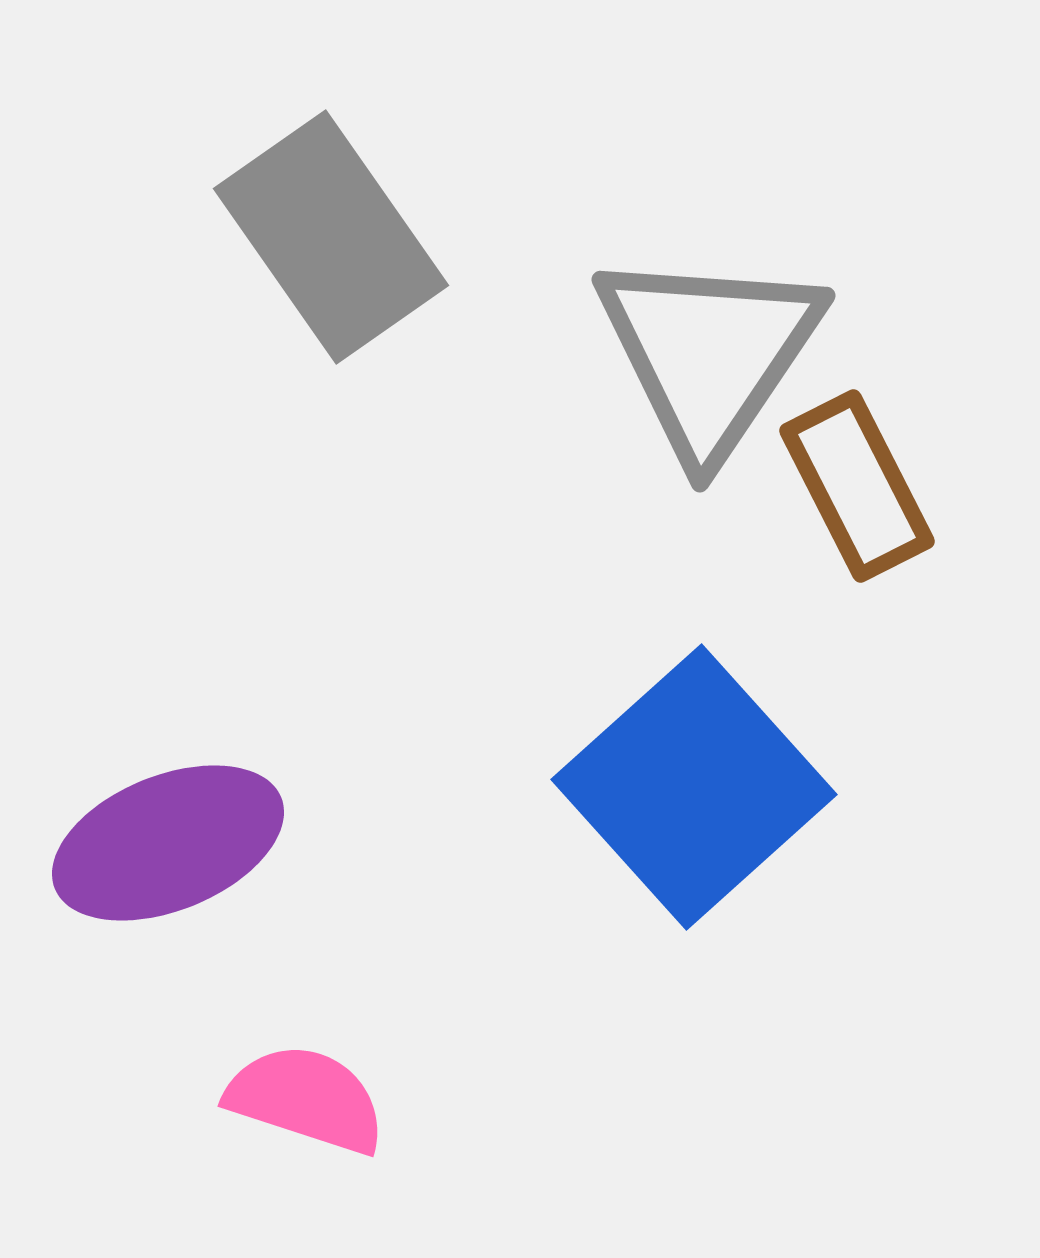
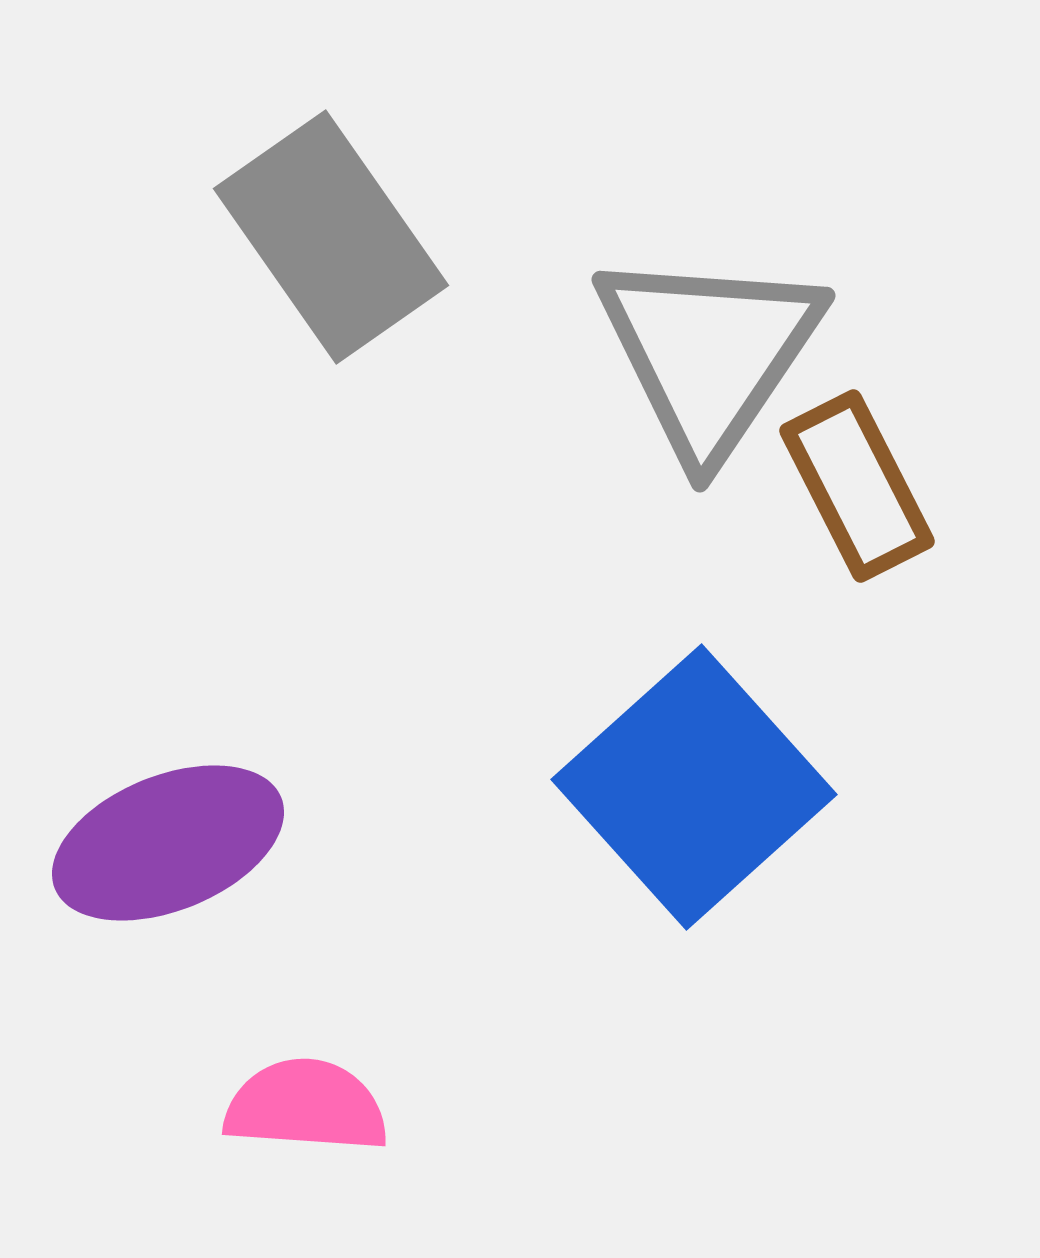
pink semicircle: moved 7 px down; rotated 14 degrees counterclockwise
